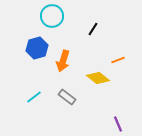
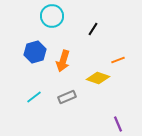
blue hexagon: moved 2 px left, 4 px down
yellow diamond: rotated 20 degrees counterclockwise
gray rectangle: rotated 60 degrees counterclockwise
